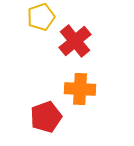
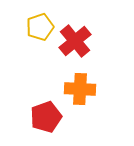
yellow pentagon: moved 1 px left, 10 px down
